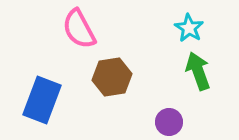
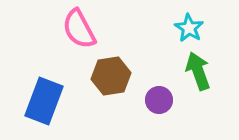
brown hexagon: moved 1 px left, 1 px up
blue rectangle: moved 2 px right, 1 px down
purple circle: moved 10 px left, 22 px up
